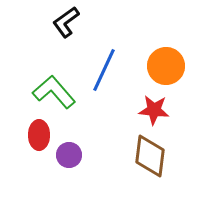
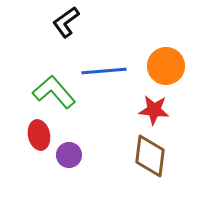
blue line: moved 1 px down; rotated 60 degrees clockwise
red ellipse: rotated 12 degrees counterclockwise
